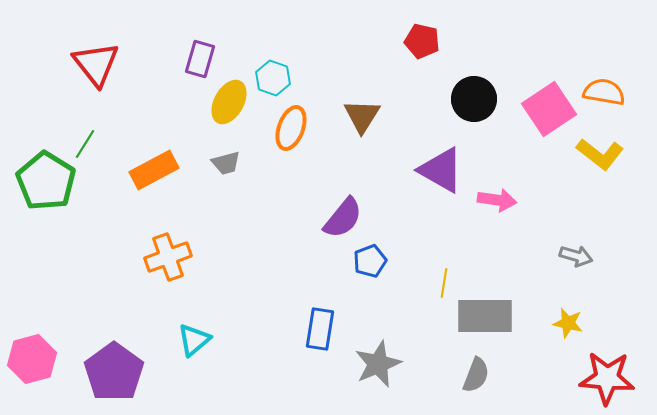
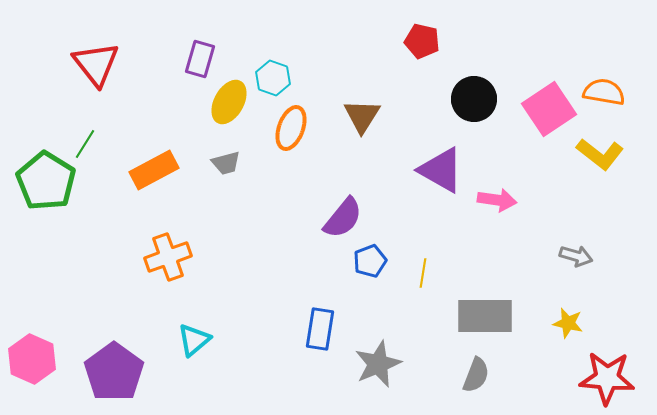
yellow line: moved 21 px left, 10 px up
pink hexagon: rotated 21 degrees counterclockwise
